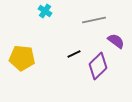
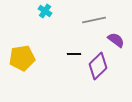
purple semicircle: moved 1 px up
black line: rotated 24 degrees clockwise
yellow pentagon: rotated 15 degrees counterclockwise
